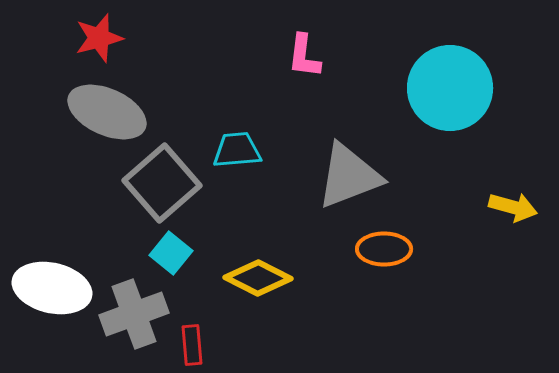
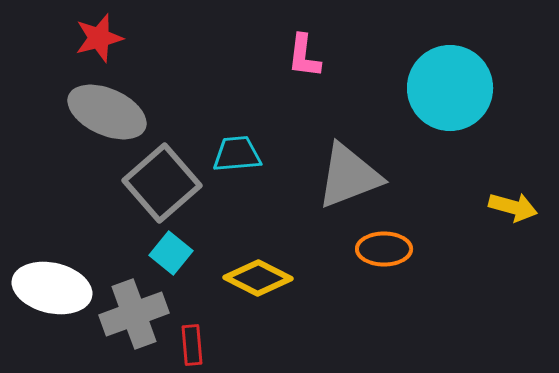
cyan trapezoid: moved 4 px down
